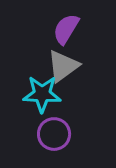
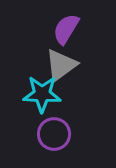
gray triangle: moved 2 px left, 1 px up
